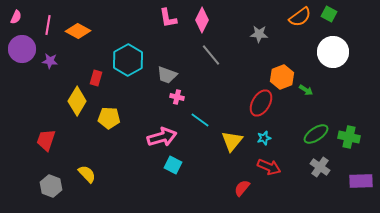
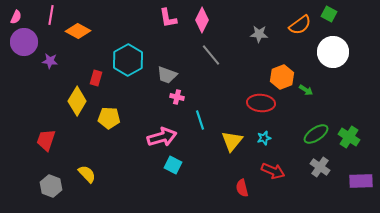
orange semicircle: moved 8 px down
pink line: moved 3 px right, 10 px up
purple circle: moved 2 px right, 7 px up
red ellipse: rotated 64 degrees clockwise
cyan line: rotated 36 degrees clockwise
green cross: rotated 20 degrees clockwise
red arrow: moved 4 px right, 4 px down
red semicircle: rotated 54 degrees counterclockwise
